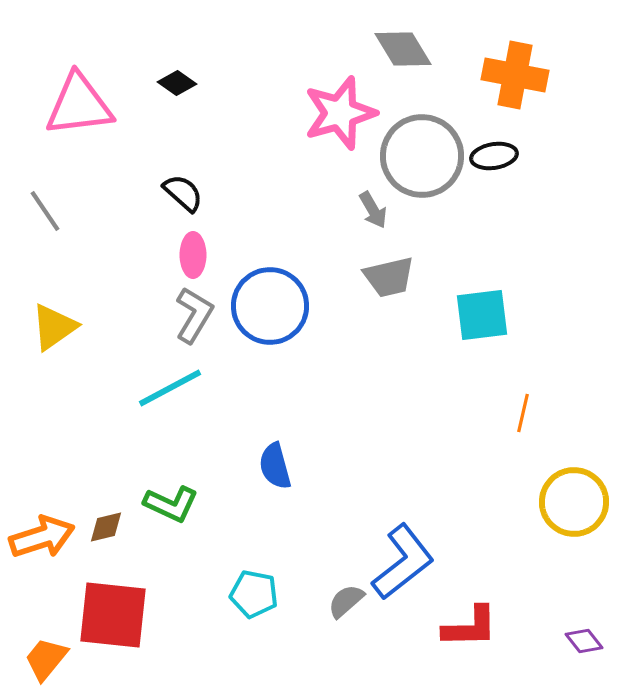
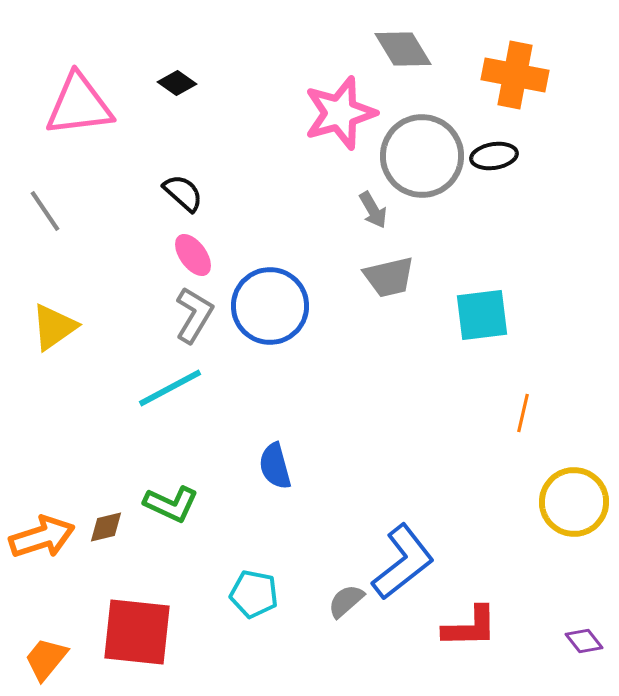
pink ellipse: rotated 36 degrees counterclockwise
red square: moved 24 px right, 17 px down
